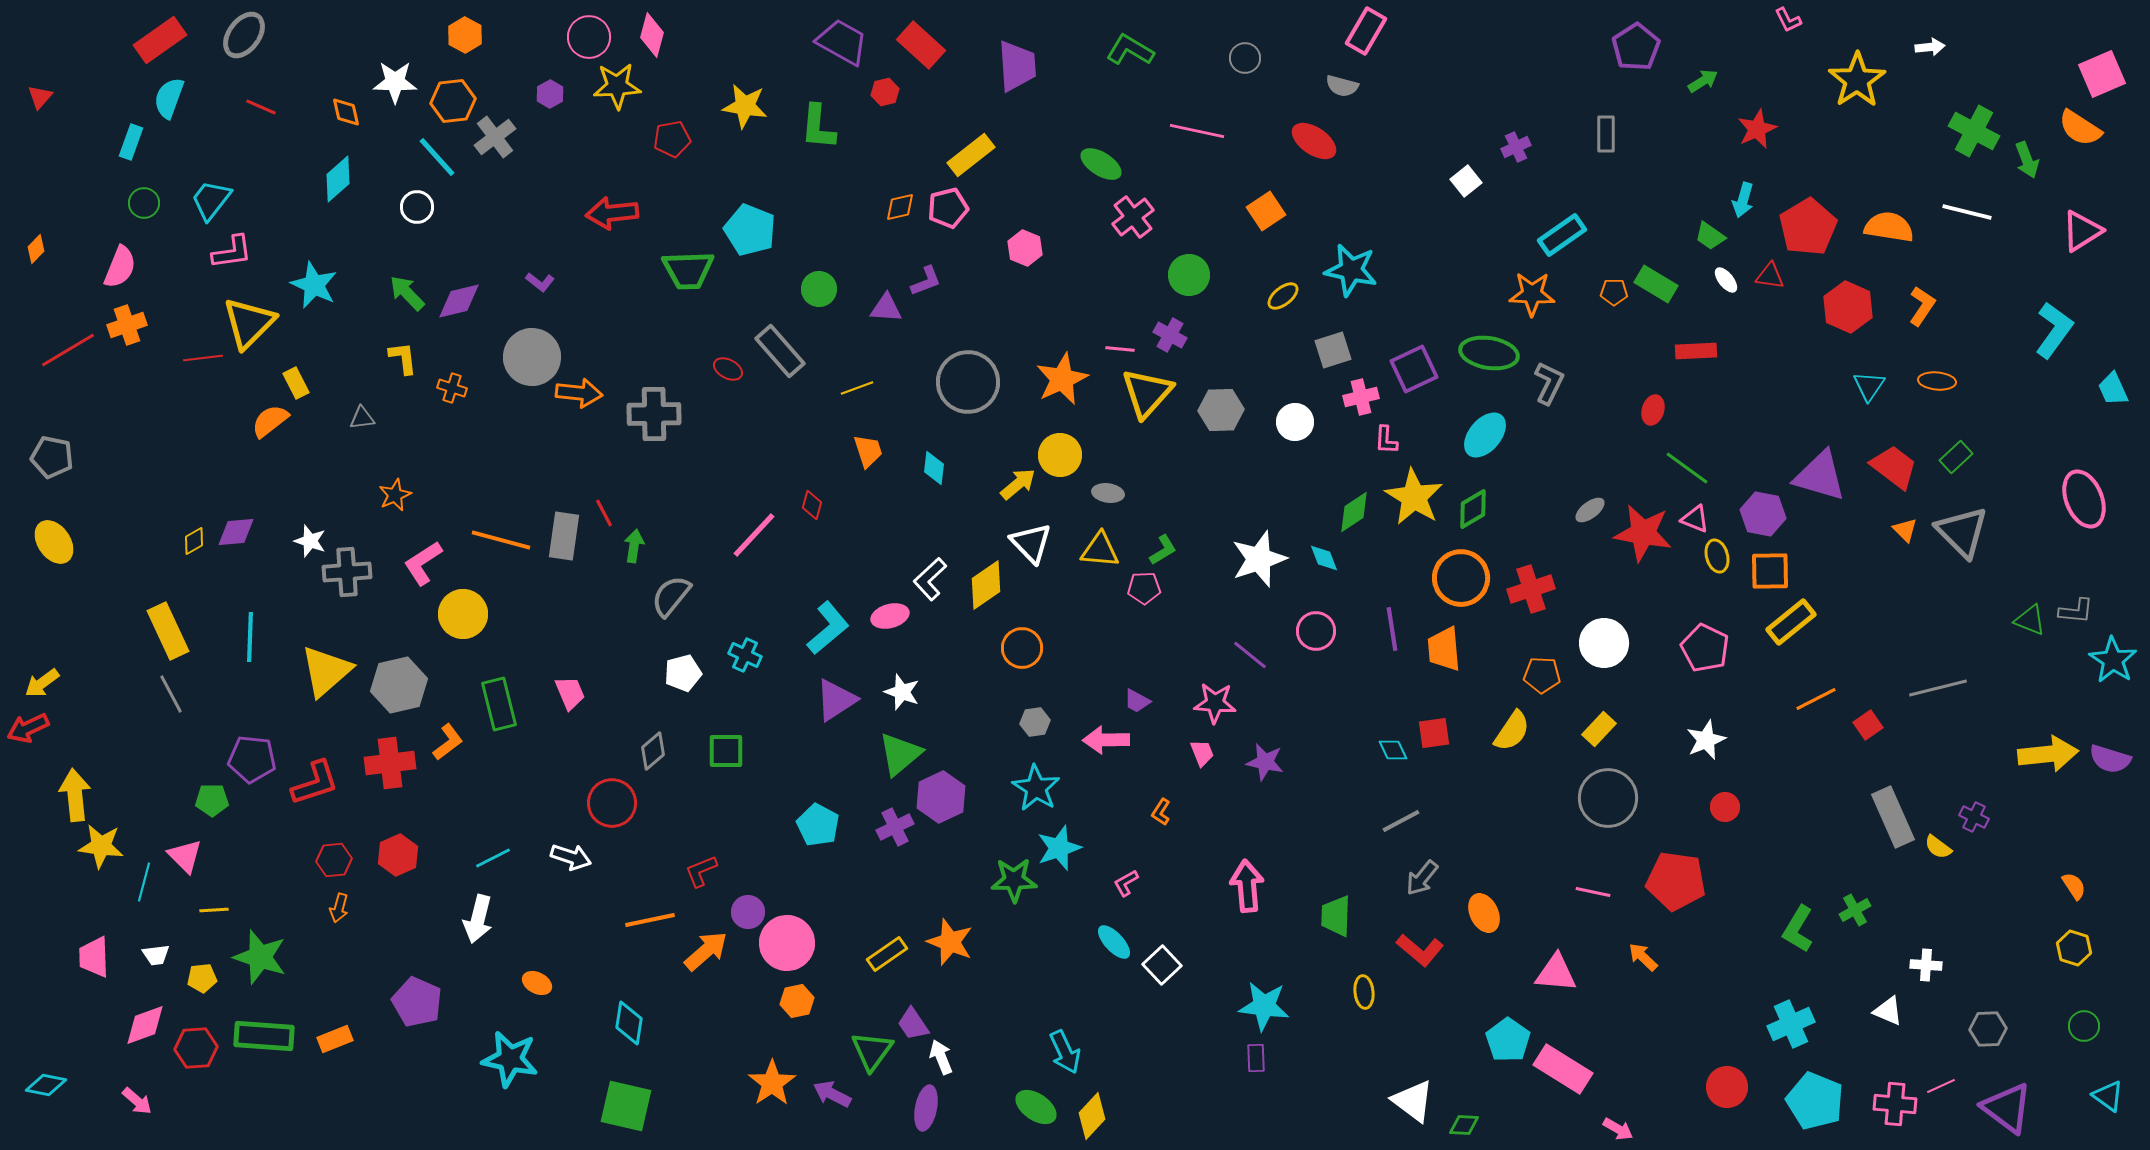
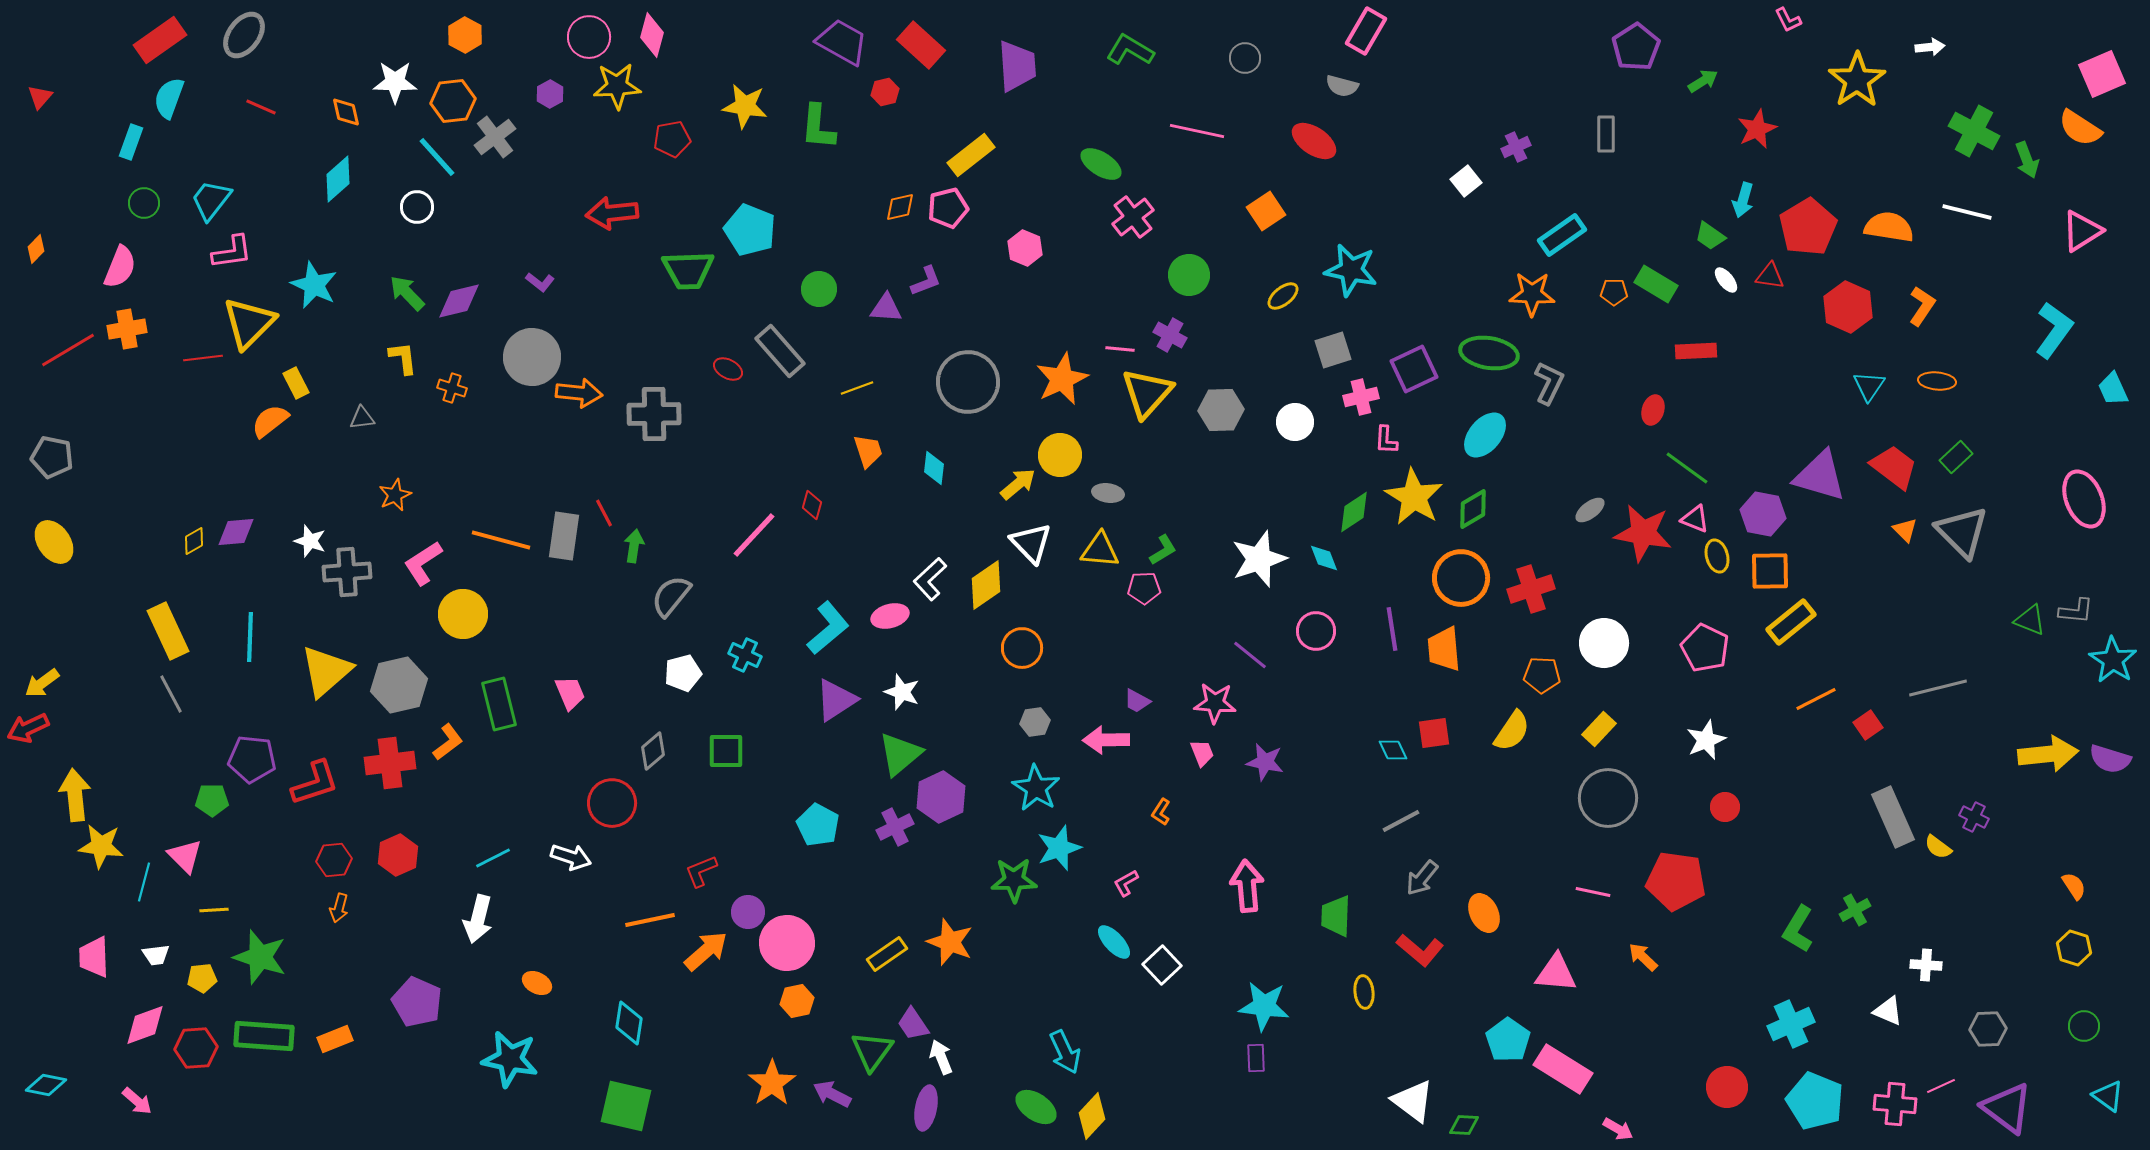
orange cross at (127, 325): moved 4 px down; rotated 9 degrees clockwise
